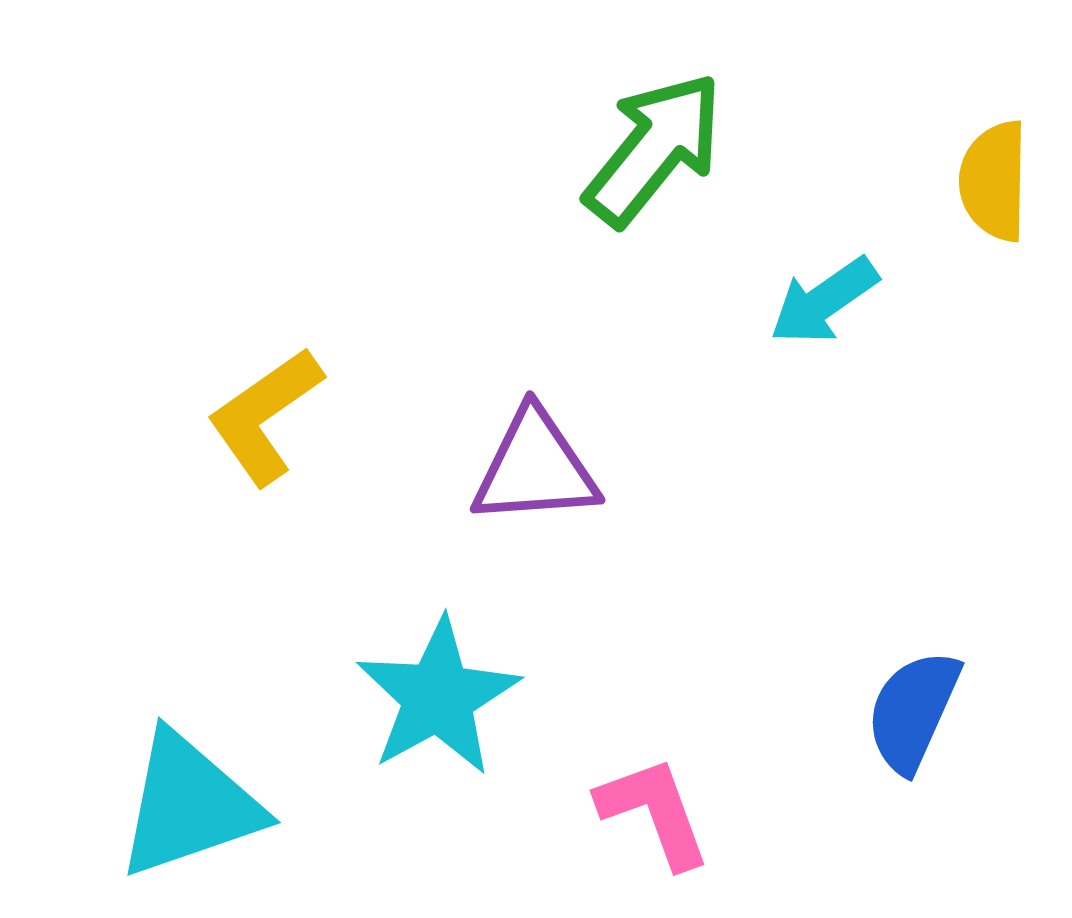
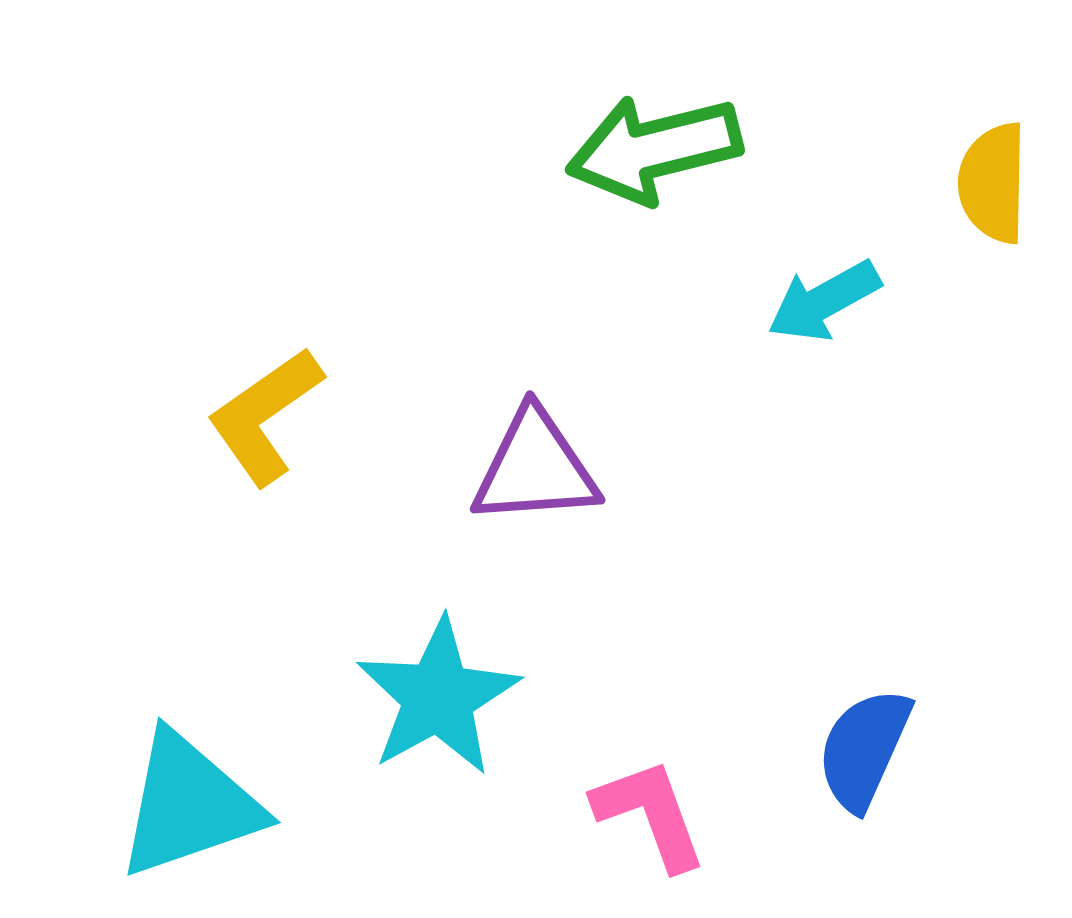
green arrow: rotated 143 degrees counterclockwise
yellow semicircle: moved 1 px left, 2 px down
cyan arrow: rotated 6 degrees clockwise
blue semicircle: moved 49 px left, 38 px down
pink L-shape: moved 4 px left, 2 px down
